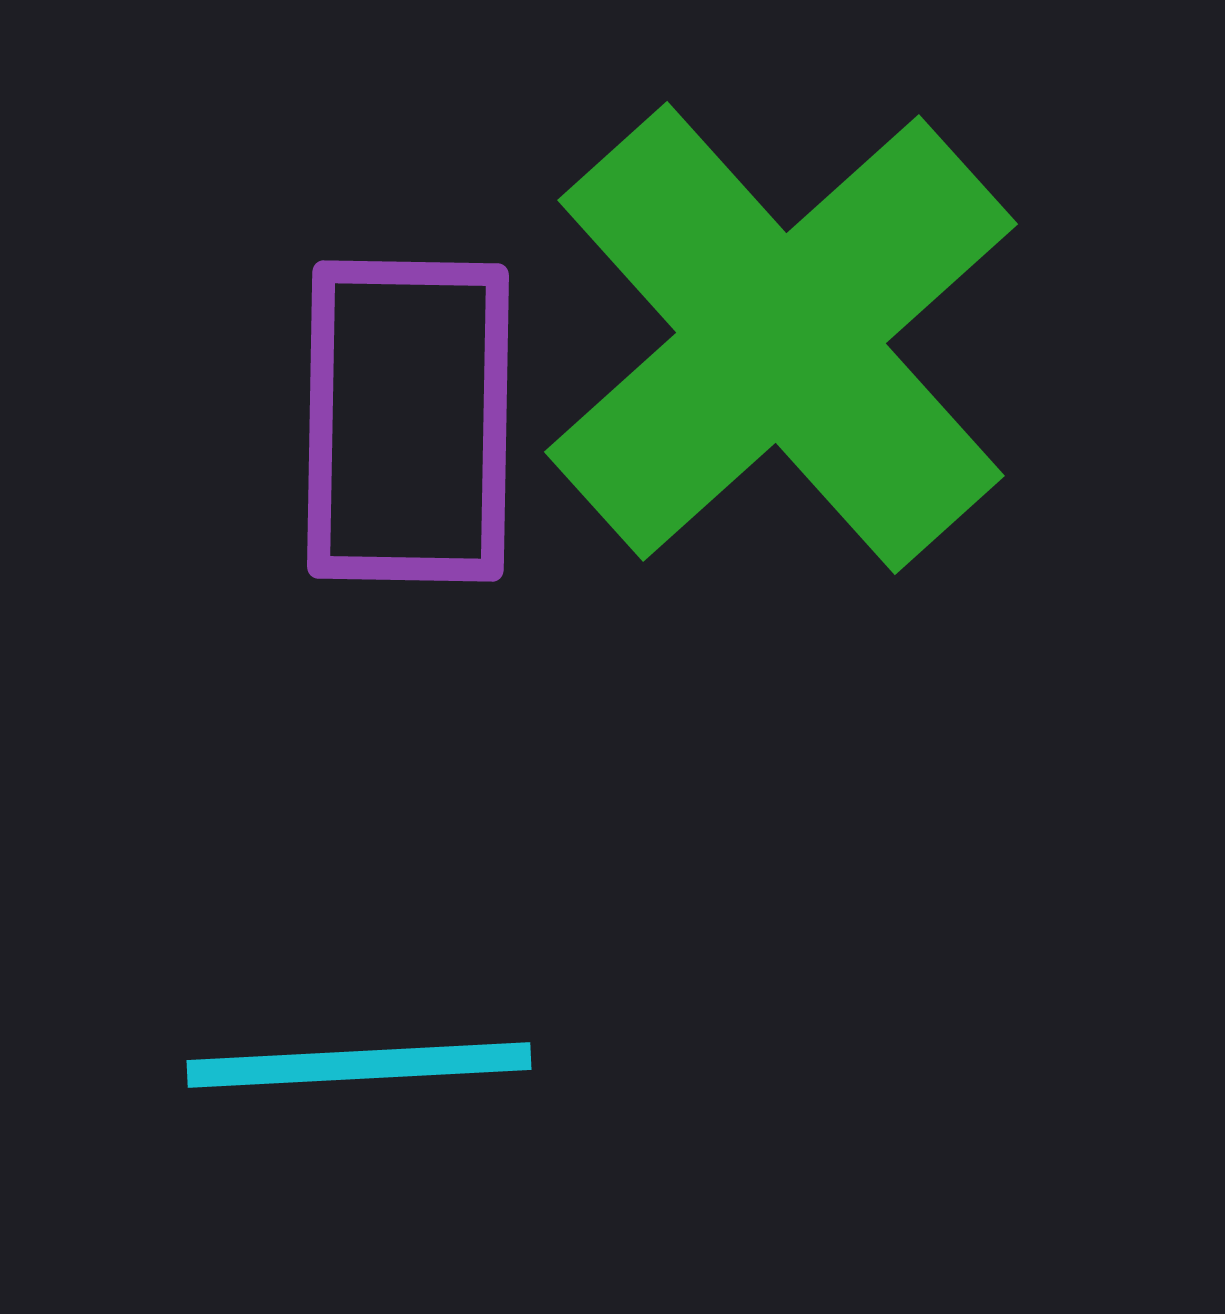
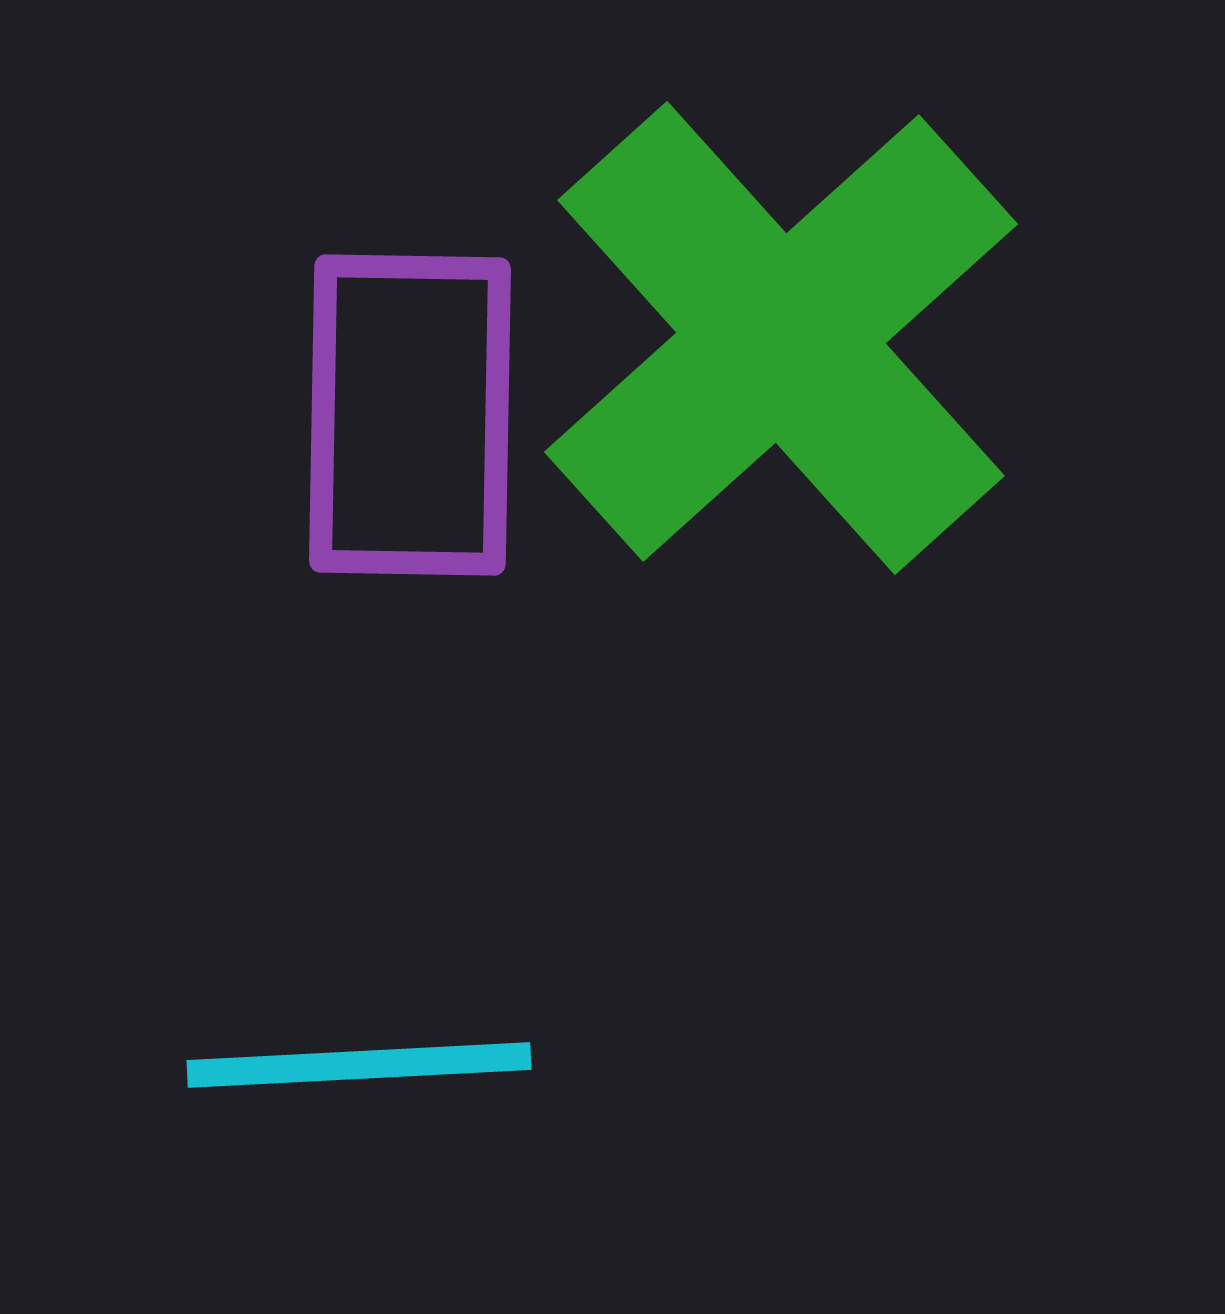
purple rectangle: moved 2 px right, 6 px up
